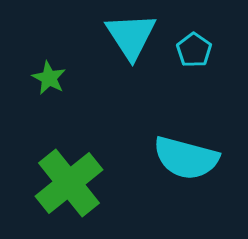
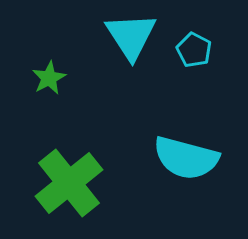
cyan pentagon: rotated 8 degrees counterclockwise
green star: rotated 16 degrees clockwise
